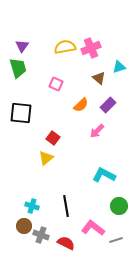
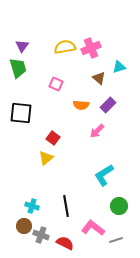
orange semicircle: rotated 49 degrees clockwise
cyan L-shape: rotated 60 degrees counterclockwise
red semicircle: moved 1 px left
